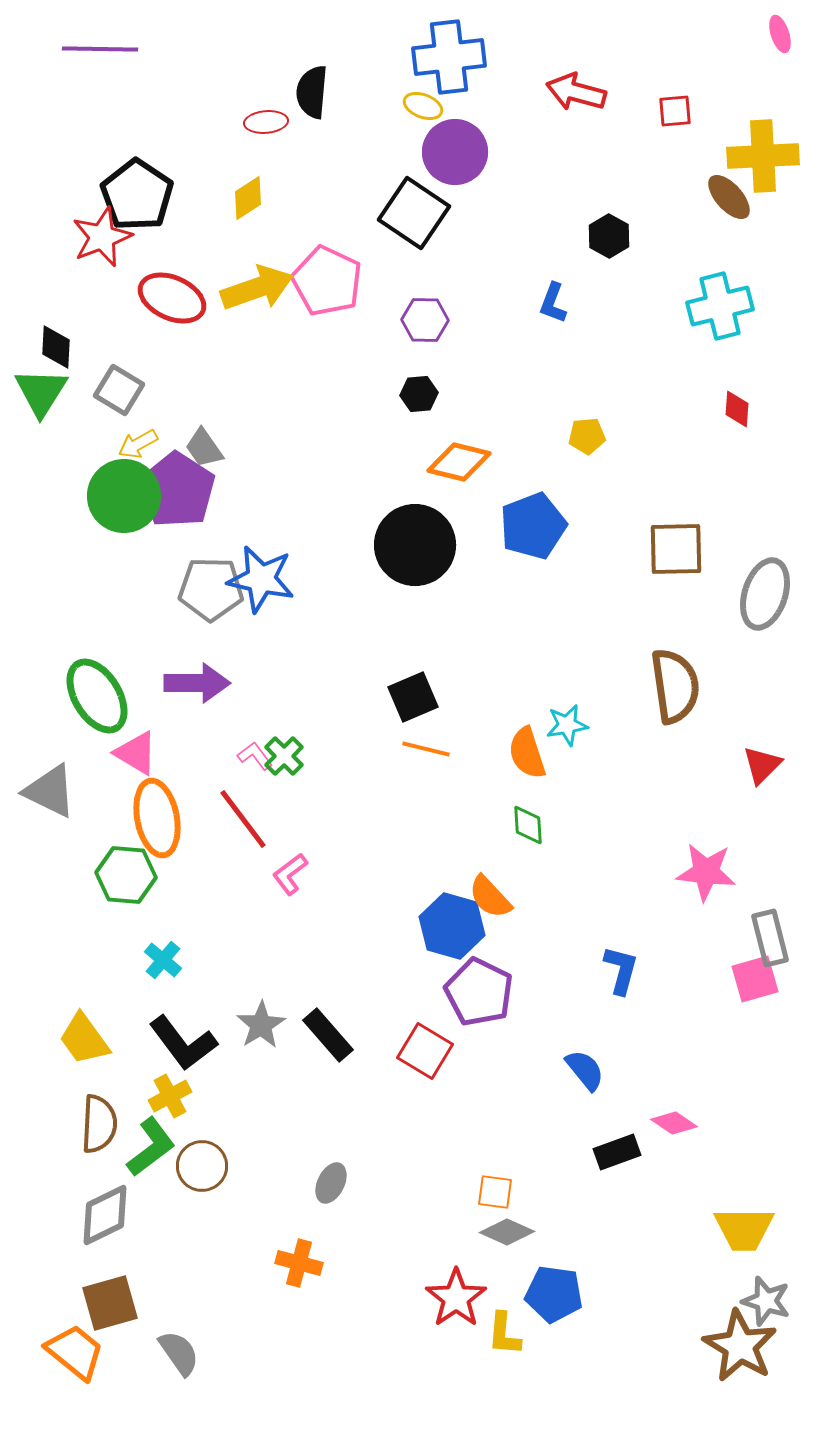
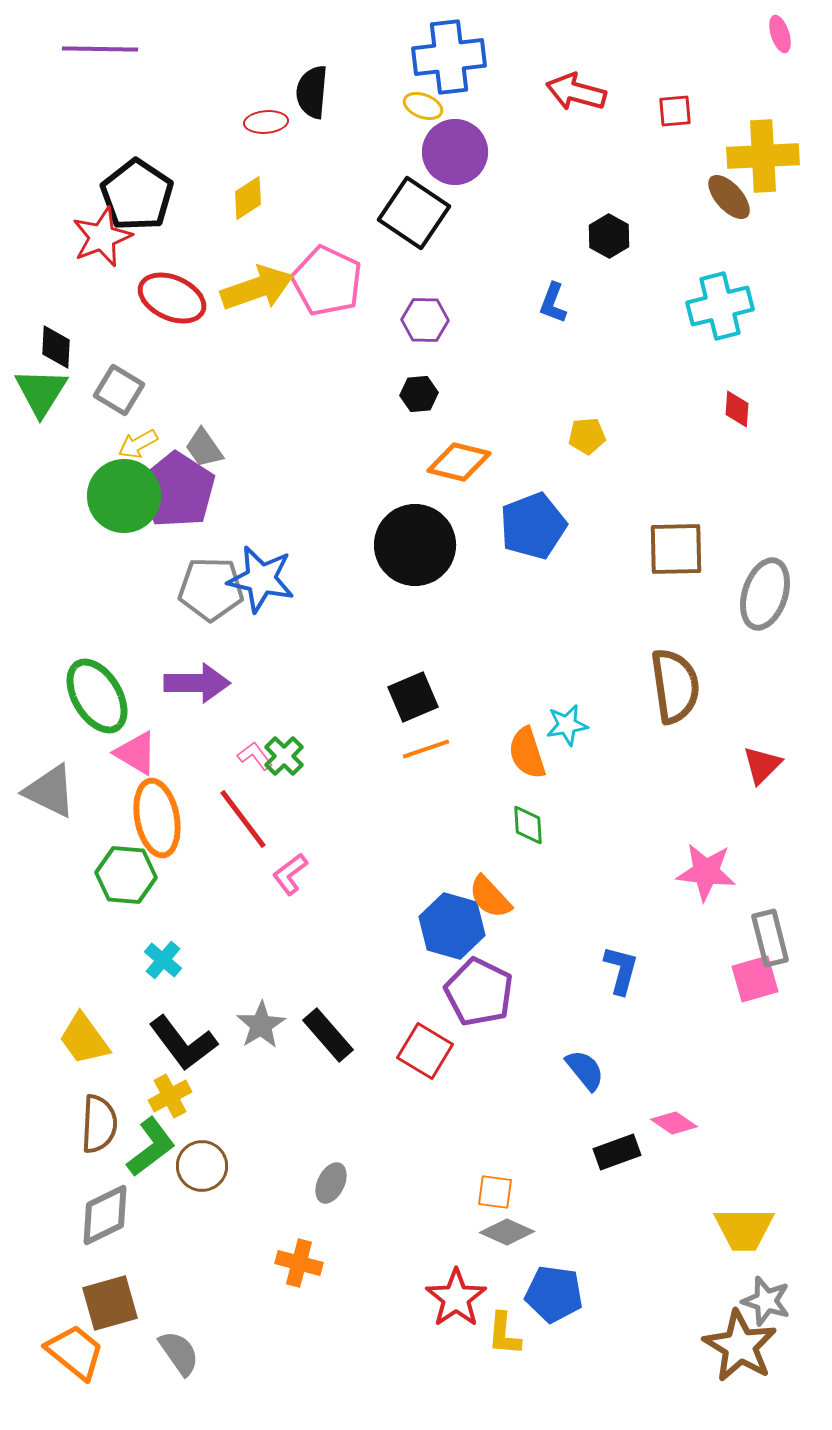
orange line at (426, 749): rotated 33 degrees counterclockwise
